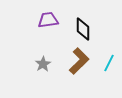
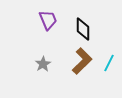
purple trapezoid: rotated 75 degrees clockwise
brown L-shape: moved 3 px right
